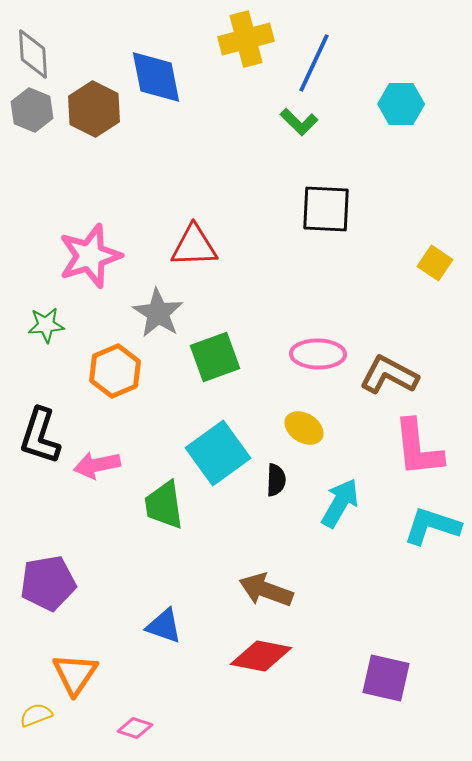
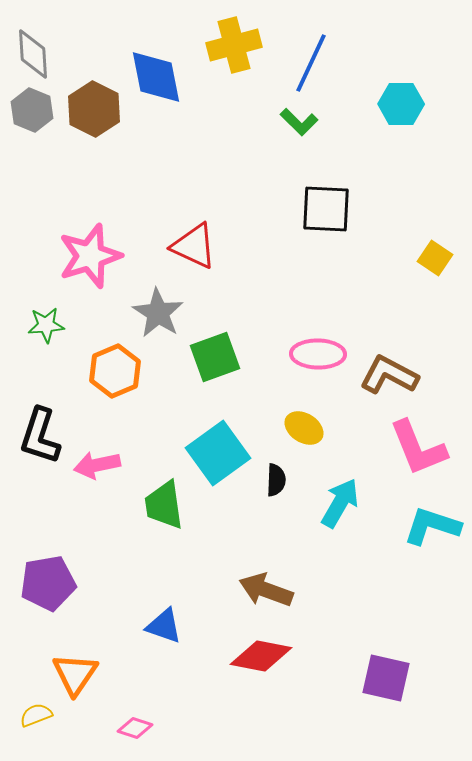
yellow cross: moved 12 px left, 6 px down
blue line: moved 3 px left
red triangle: rotated 27 degrees clockwise
yellow square: moved 5 px up
pink L-shape: rotated 16 degrees counterclockwise
